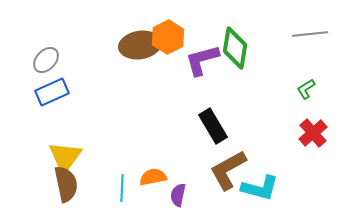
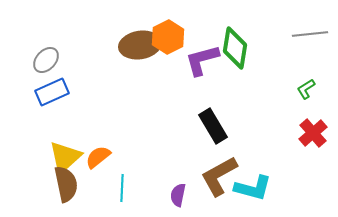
yellow triangle: rotated 12 degrees clockwise
brown L-shape: moved 9 px left, 6 px down
orange semicircle: moved 55 px left, 20 px up; rotated 28 degrees counterclockwise
cyan L-shape: moved 7 px left
